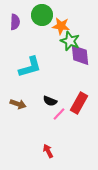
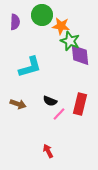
red rectangle: moved 1 px right, 1 px down; rotated 15 degrees counterclockwise
